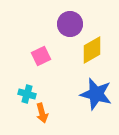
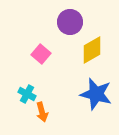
purple circle: moved 2 px up
pink square: moved 2 px up; rotated 24 degrees counterclockwise
cyan cross: rotated 12 degrees clockwise
orange arrow: moved 1 px up
